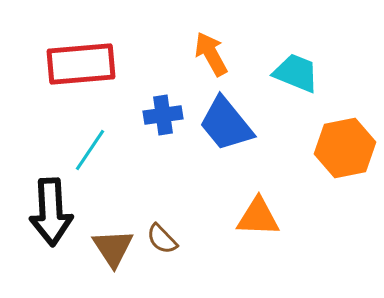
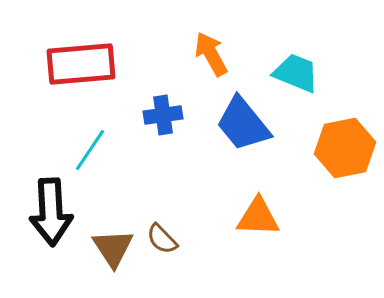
blue trapezoid: moved 17 px right
